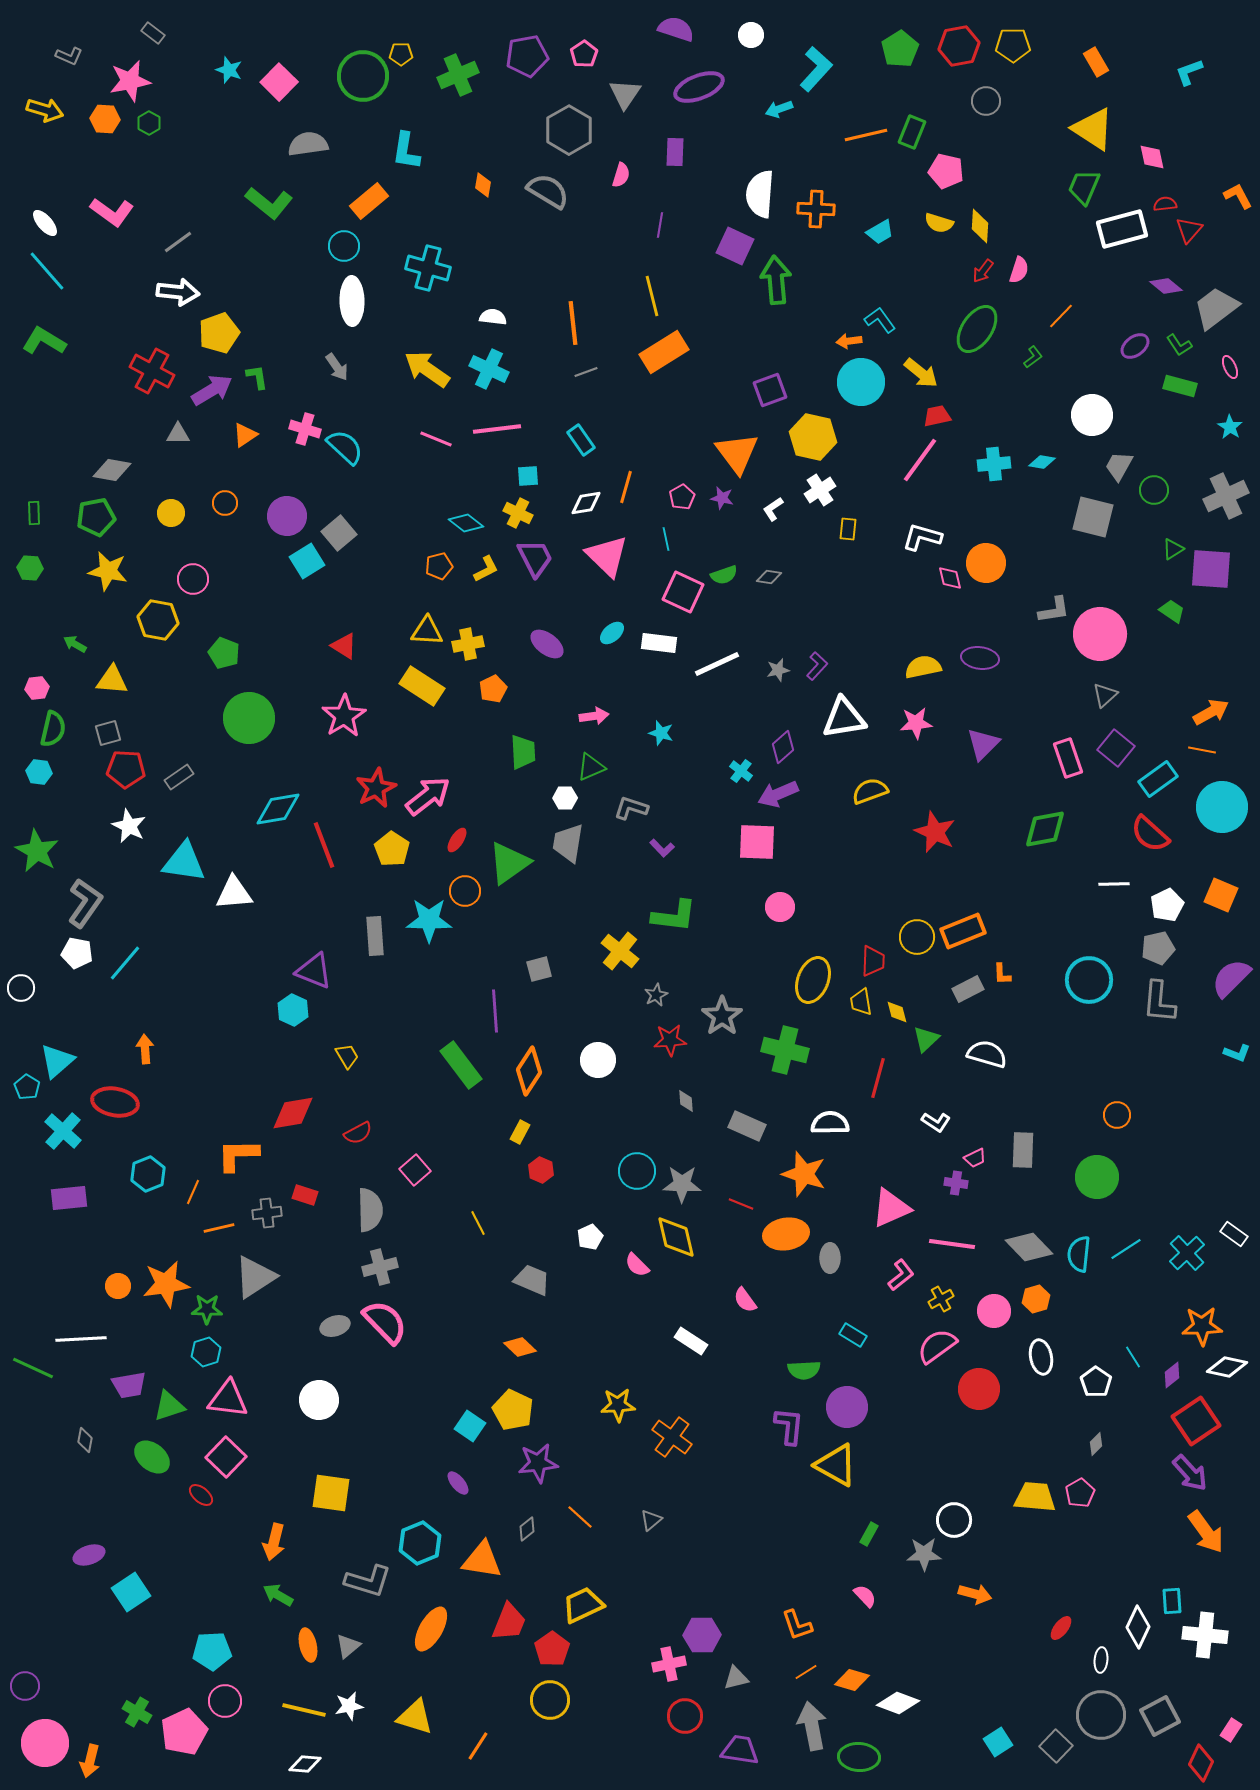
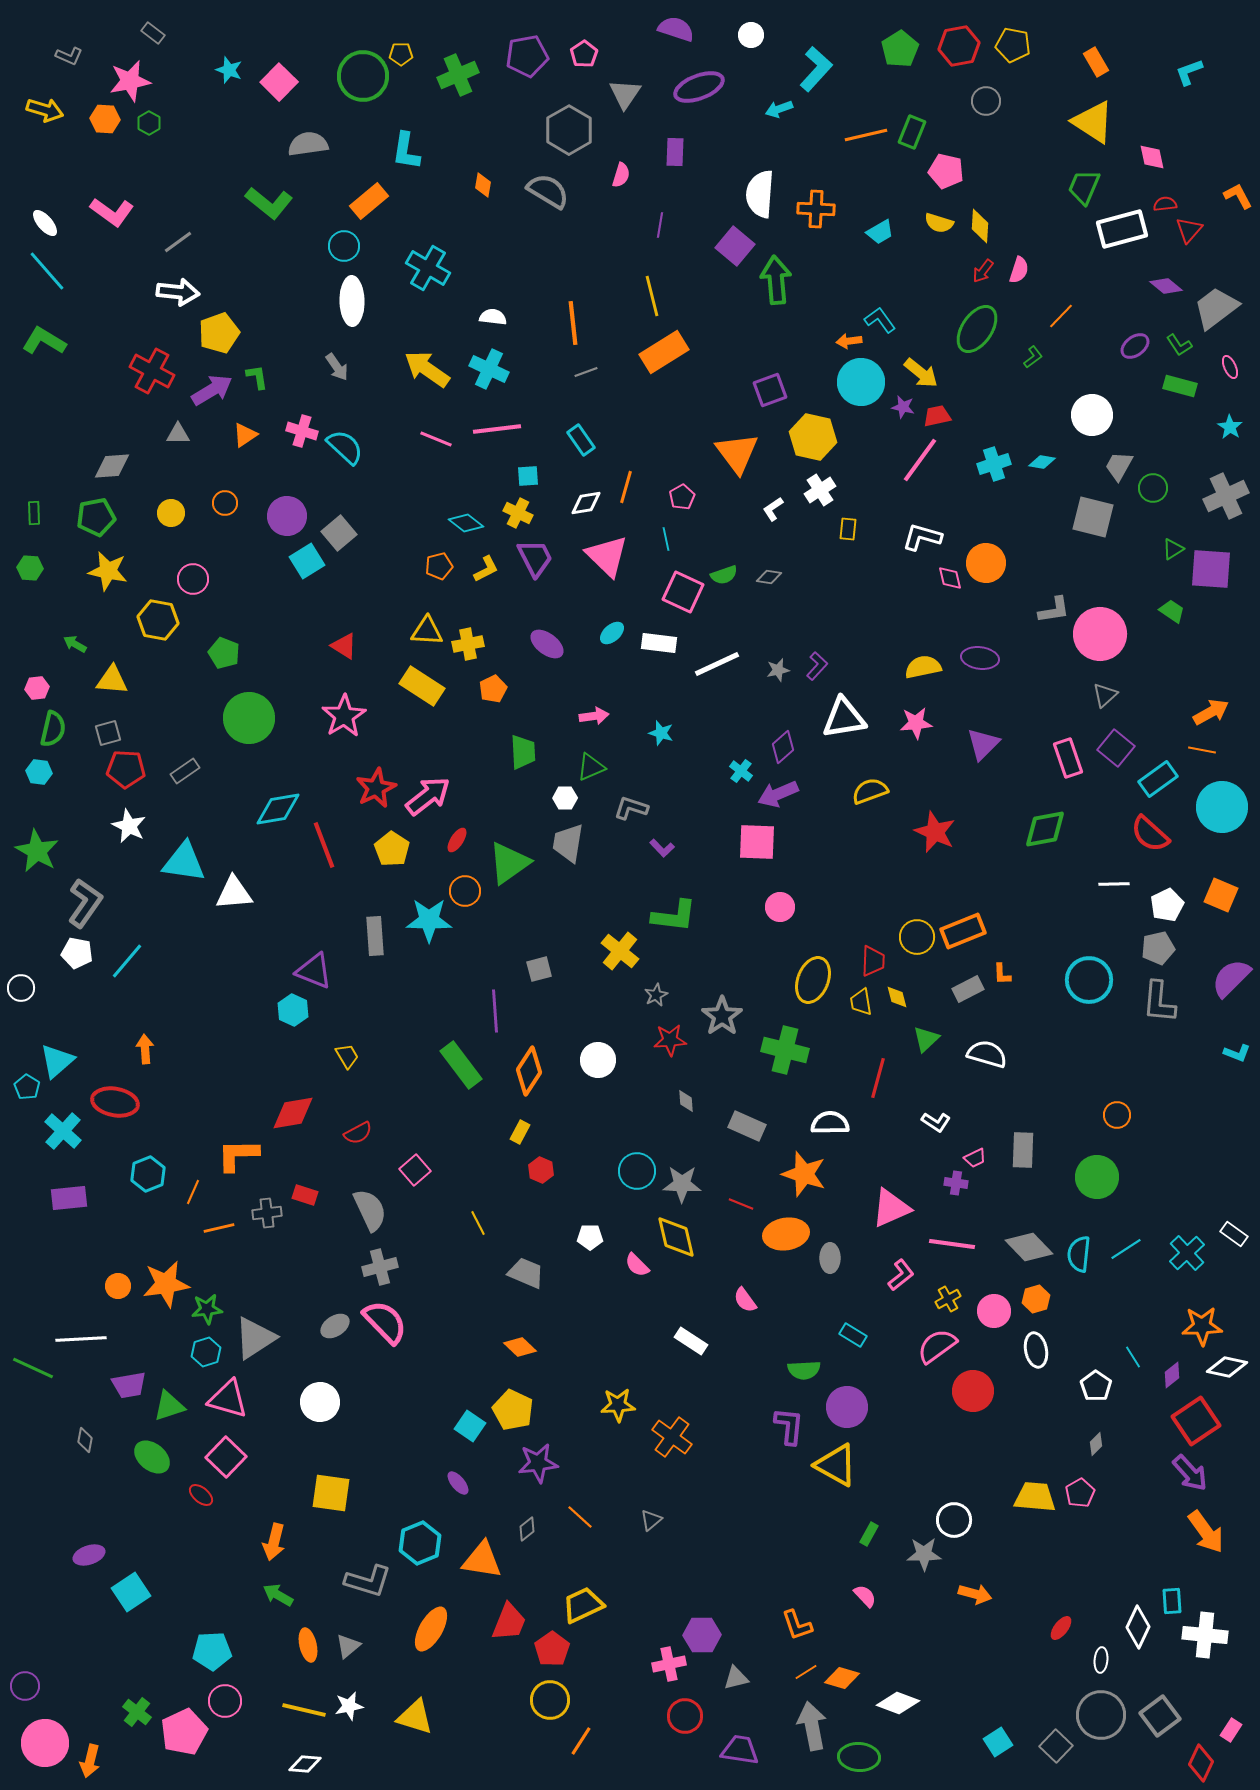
yellow pentagon at (1013, 45): rotated 12 degrees clockwise
yellow triangle at (1093, 129): moved 7 px up
purple square at (735, 246): rotated 15 degrees clockwise
cyan cross at (428, 268): rotated 15 degrees clockwise
pink cross at (305, 429): moved 3 px left, 2 px down
cyan cross at (994, 464): rotated 12 degrees counterclockwise
gray diamond at (112, 470): moved 4 px up; rotated 15 degrees counterclockwise
green circle at (1154, 490): moved 1 px left, 2 px up
purple star at (722, 498): moved 181 px right, 91 px up
gray rectangle at (179, 777): moved 6 px right, 6 px up
cyan line at (125, 963): moved 2 px right, 2 px up
yellow diamond at (897, 1012): moved 15 px up
gray semicircle at (370, 1210): rotated 24 degrees counterclockwise
white pentagon at (590, 1237): rotated 25 degrees clockwise
gray triangle at (255, 1277): moved 61 px down
gray trapezoid at (532, 1280): moved 6 px left, 7 px up
yellow cross at (941, 1299): moved 7 px right
green star at (207, 1309): rotated 8 degrees counterclockwise
gray ellipse at (335, 1326): rotated 16 degrees counterclockwise
white ellipse at (1041, 1357): moved 5 px left, 7 px up
white pentagon at (1096, 1382): moved 4 px down
red circle at (979, 1389): moved 6 px left, 2 px down
pink triangle at (228, 1399): rotated 9 degrees clockwise
white circle at (319, 1400): moved 1 px right, 2 px down
orange diamond at (852, 1680): moved 10 px left, 2 px up
green cross at (137, 1712): rotated 8 degrees clockwise
gray square at (1160, 1716): rotated 9 degrees counterclockwise
orange line at (478, 1746): moved 103 px right, 5 px up
